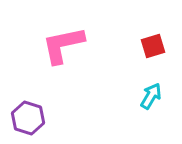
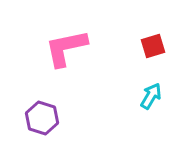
pink L-shape: moved 3 px right, 3 px down
purple hexagon: moved 14 px right
